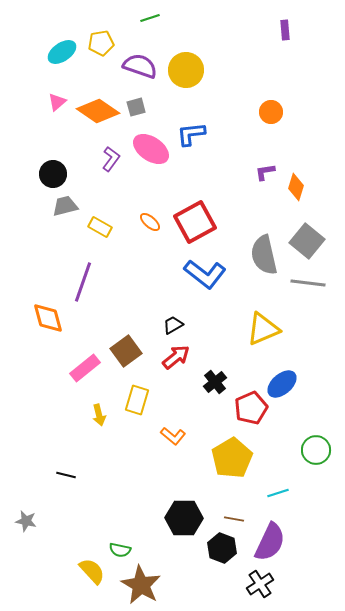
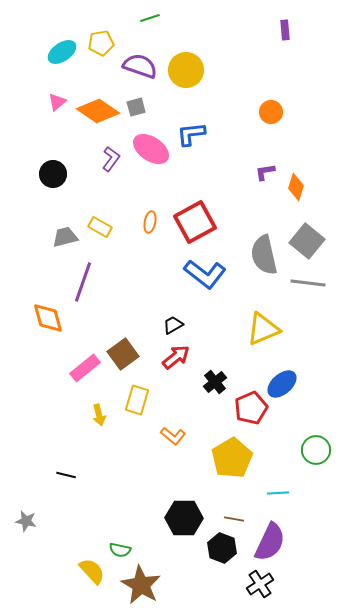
gray trapezoid at (65, 206): moved 31 px down
orange ellipse at (150, 222): rotated 60 degrees clockwise
brown square at (126, 351): moved 3 px left, 3 px down
cyan line at (278, 493): rotated 15 degrees clockwise
